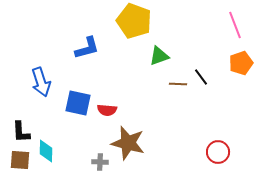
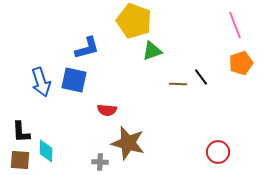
green triangle: moved 7 px left, 5 px up
blue square: moved 4 px left, 23 px up
